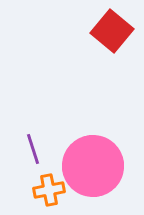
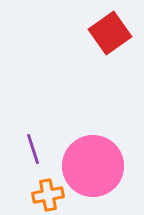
red square: moved 2 px left, 2 px down; rotated 15 degrees clockwise
orange cross: moved 1 px left, 5 px down
